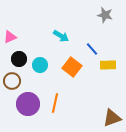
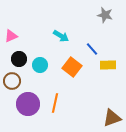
pink triangle: moved 1 px right, 1 px up
